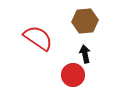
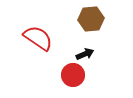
brown hexagon: moved 6 px right, 2 px up
black arrow: rotated 78 degrees clockwise
